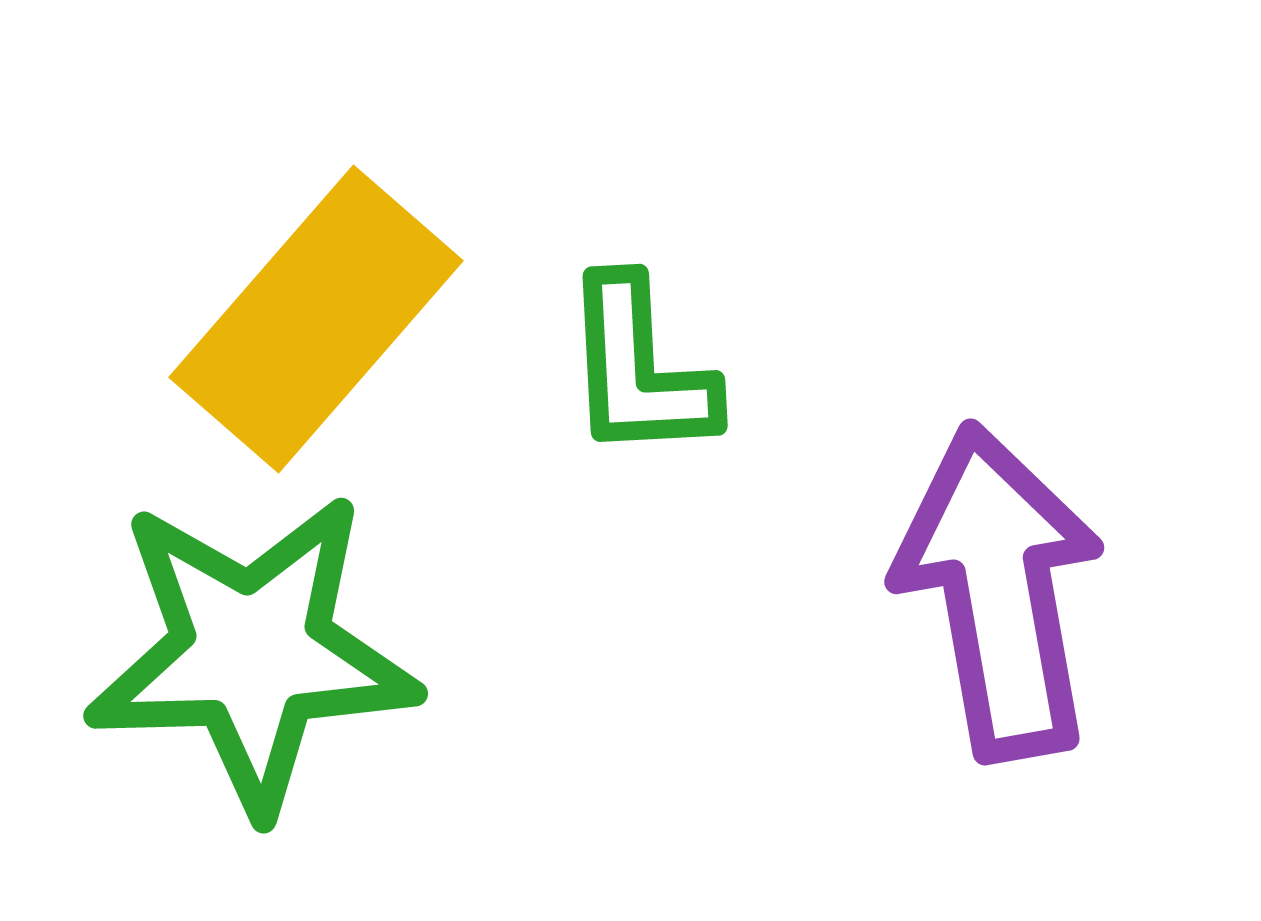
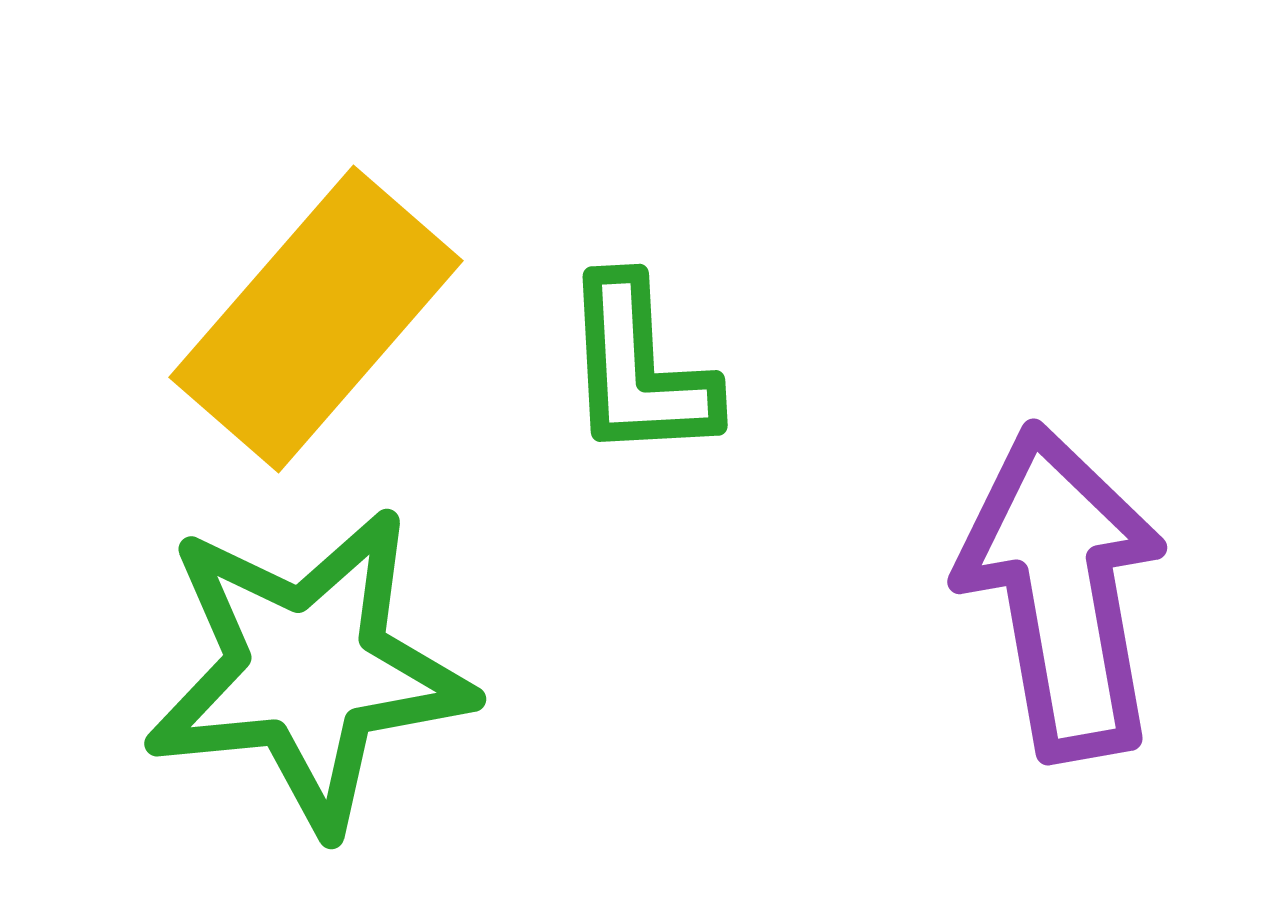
purple arrow: moved 63 px right
green star: moved 56 px right, 17 px down; rotated 4 degrees counterclockwise
